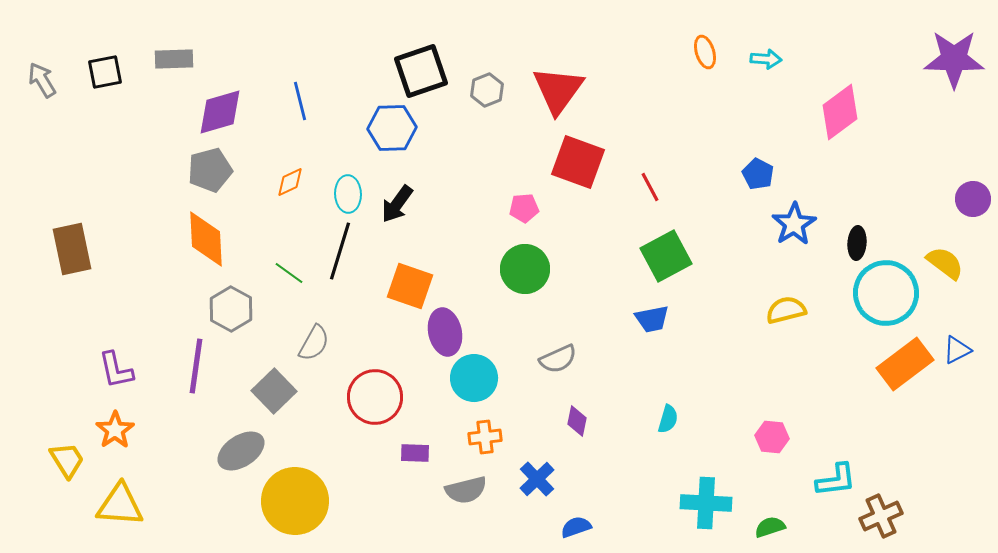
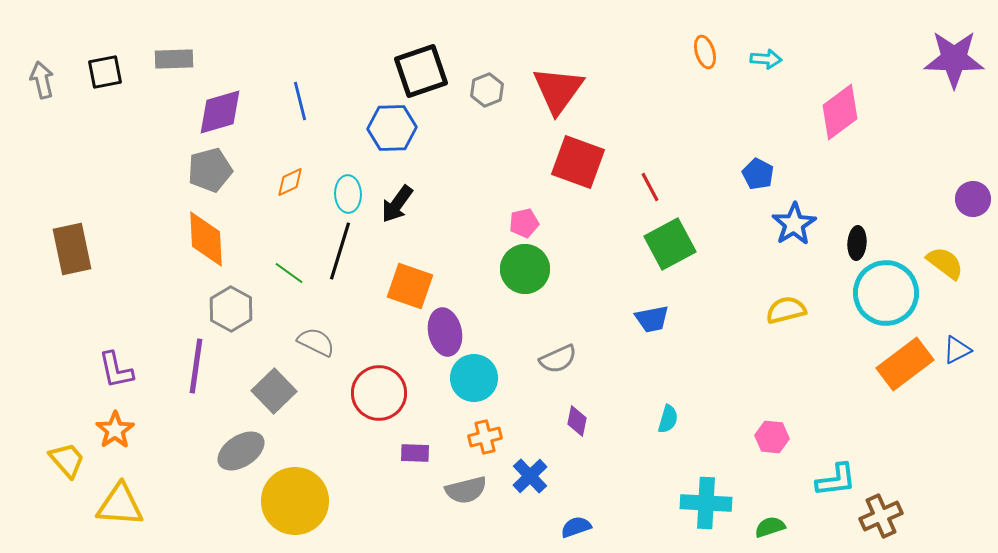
gray arrow at (42, 80): rotated 18 degrees clockwise
pink pentagon at (524, 208): moved 15 px down; rotated 8 degrees counterclockwise
green square at (666, 256): moved 4 px right, 12 px up
gray semicircle at (314, 343): moved 2 px right, 1 px up; rotated 93 degrees counterclockwise
red circle at (375, 397): moved 4 px right, 4 px up
orange cross at (485, 437): rotated 8 degrees counterclockwise
yellow trapezoid at (67, 460): rotated 9 degrees counterclockwise
blue cross at (537, 479): moved 7 px left, 3 px up
